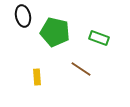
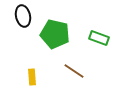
green pentagon: moved 2 px down
brown line: moved 7 px left, 2 px down
yellow rectangle: moved 5 px left
